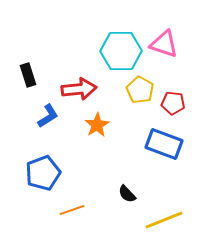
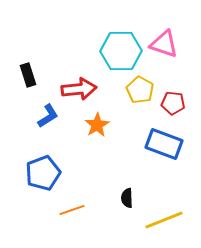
black semicircle: moved 4 px down; rotated 42 degrees clockwise
